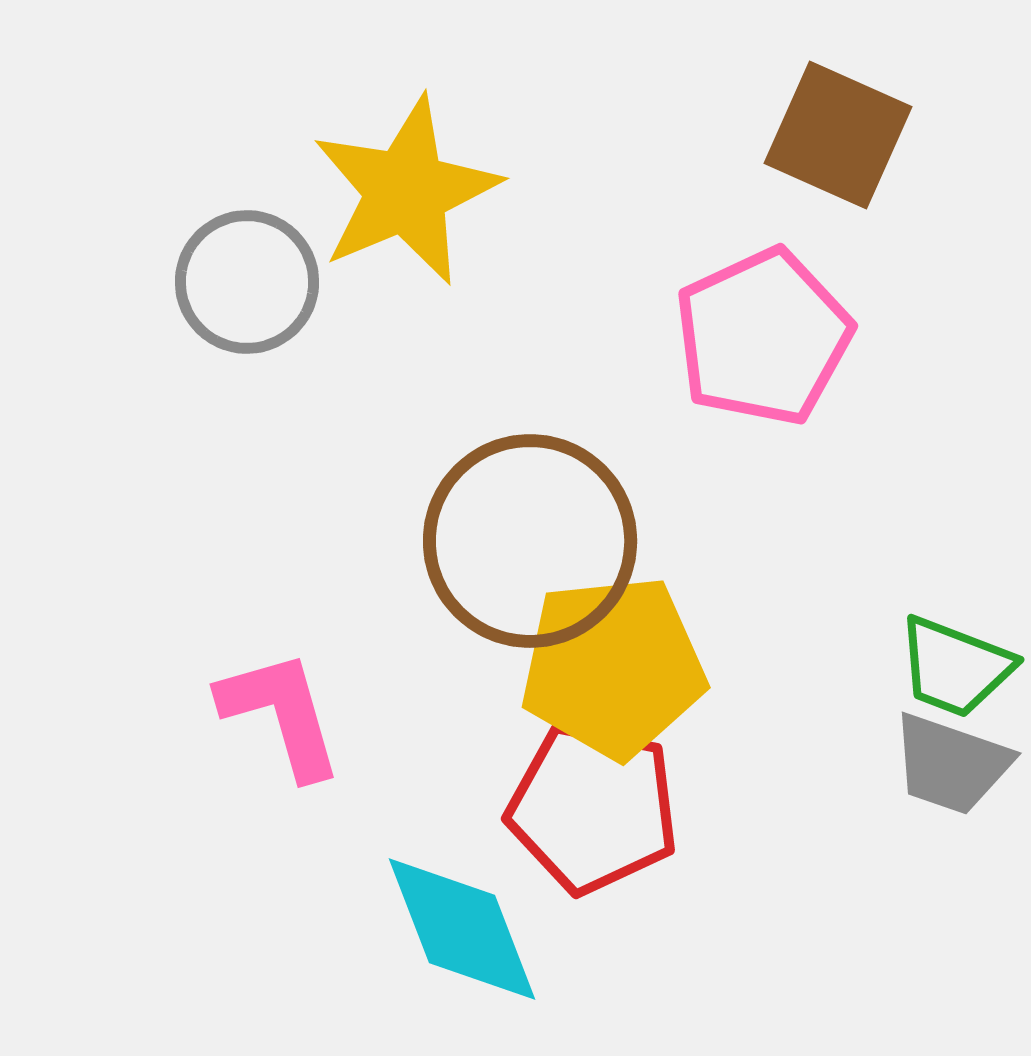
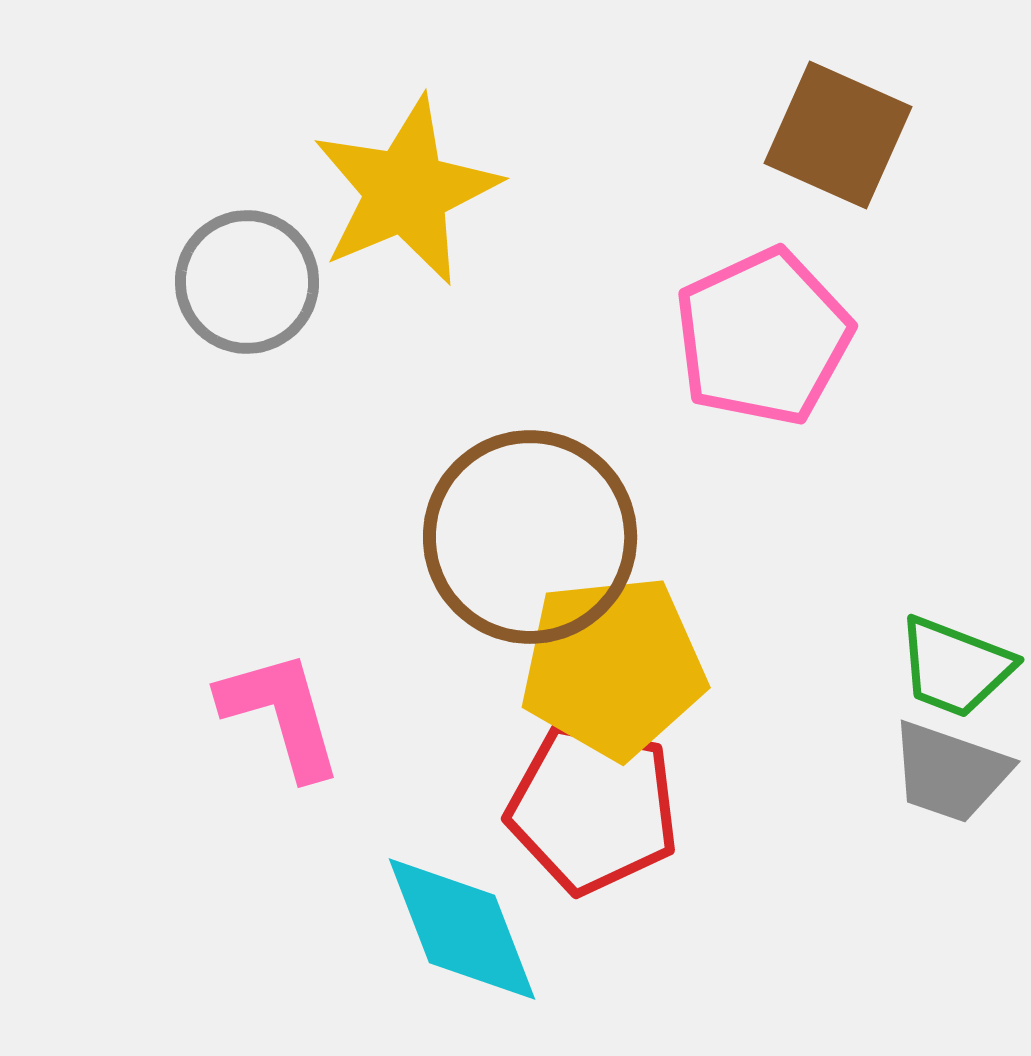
brown circle: moved 4 px up
gray trapezoid: moved 1 px left, 8 px down
